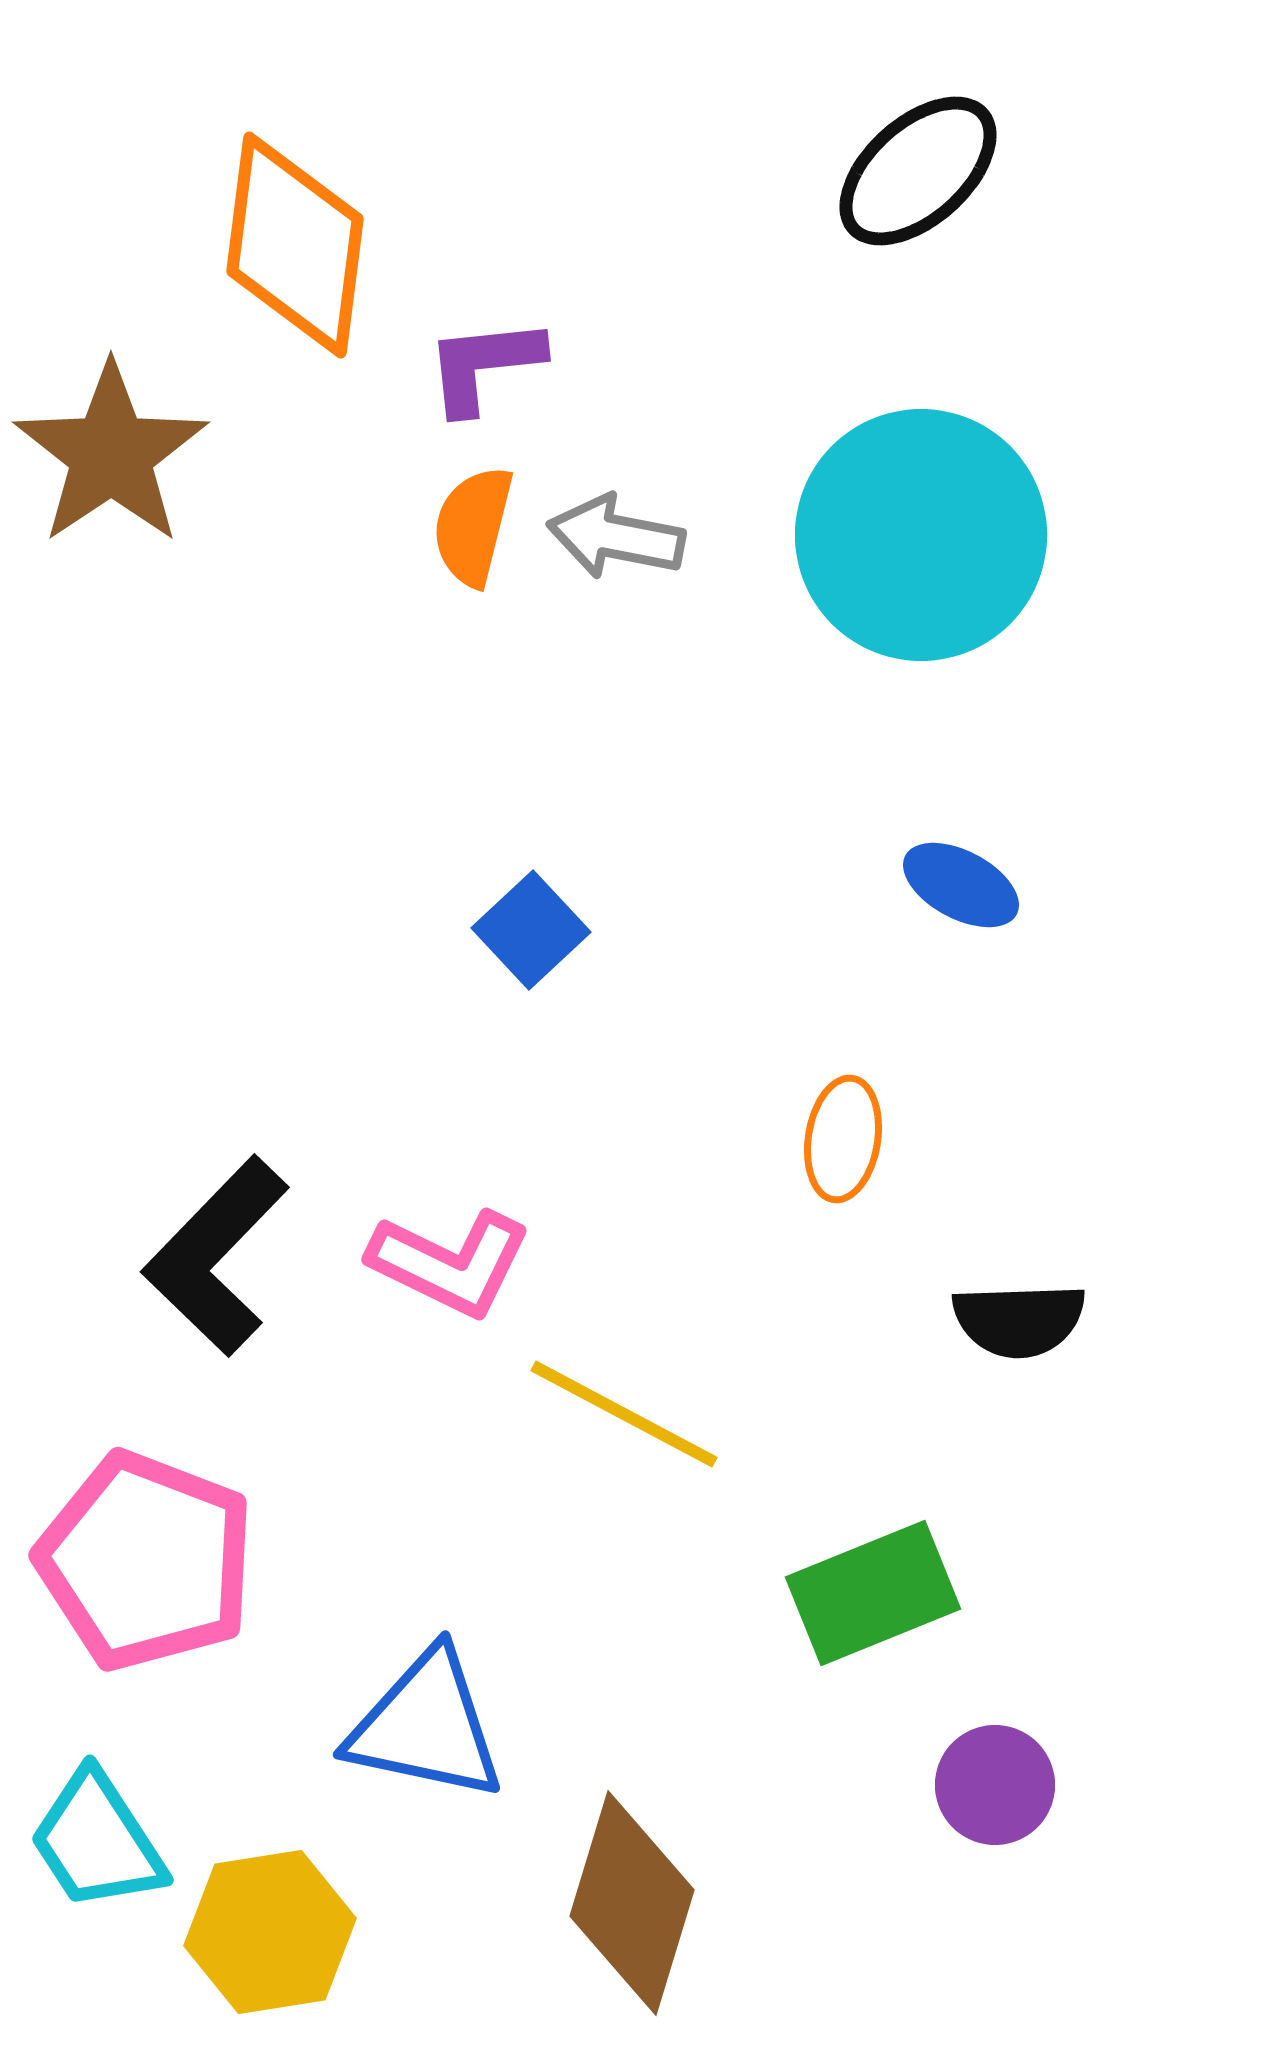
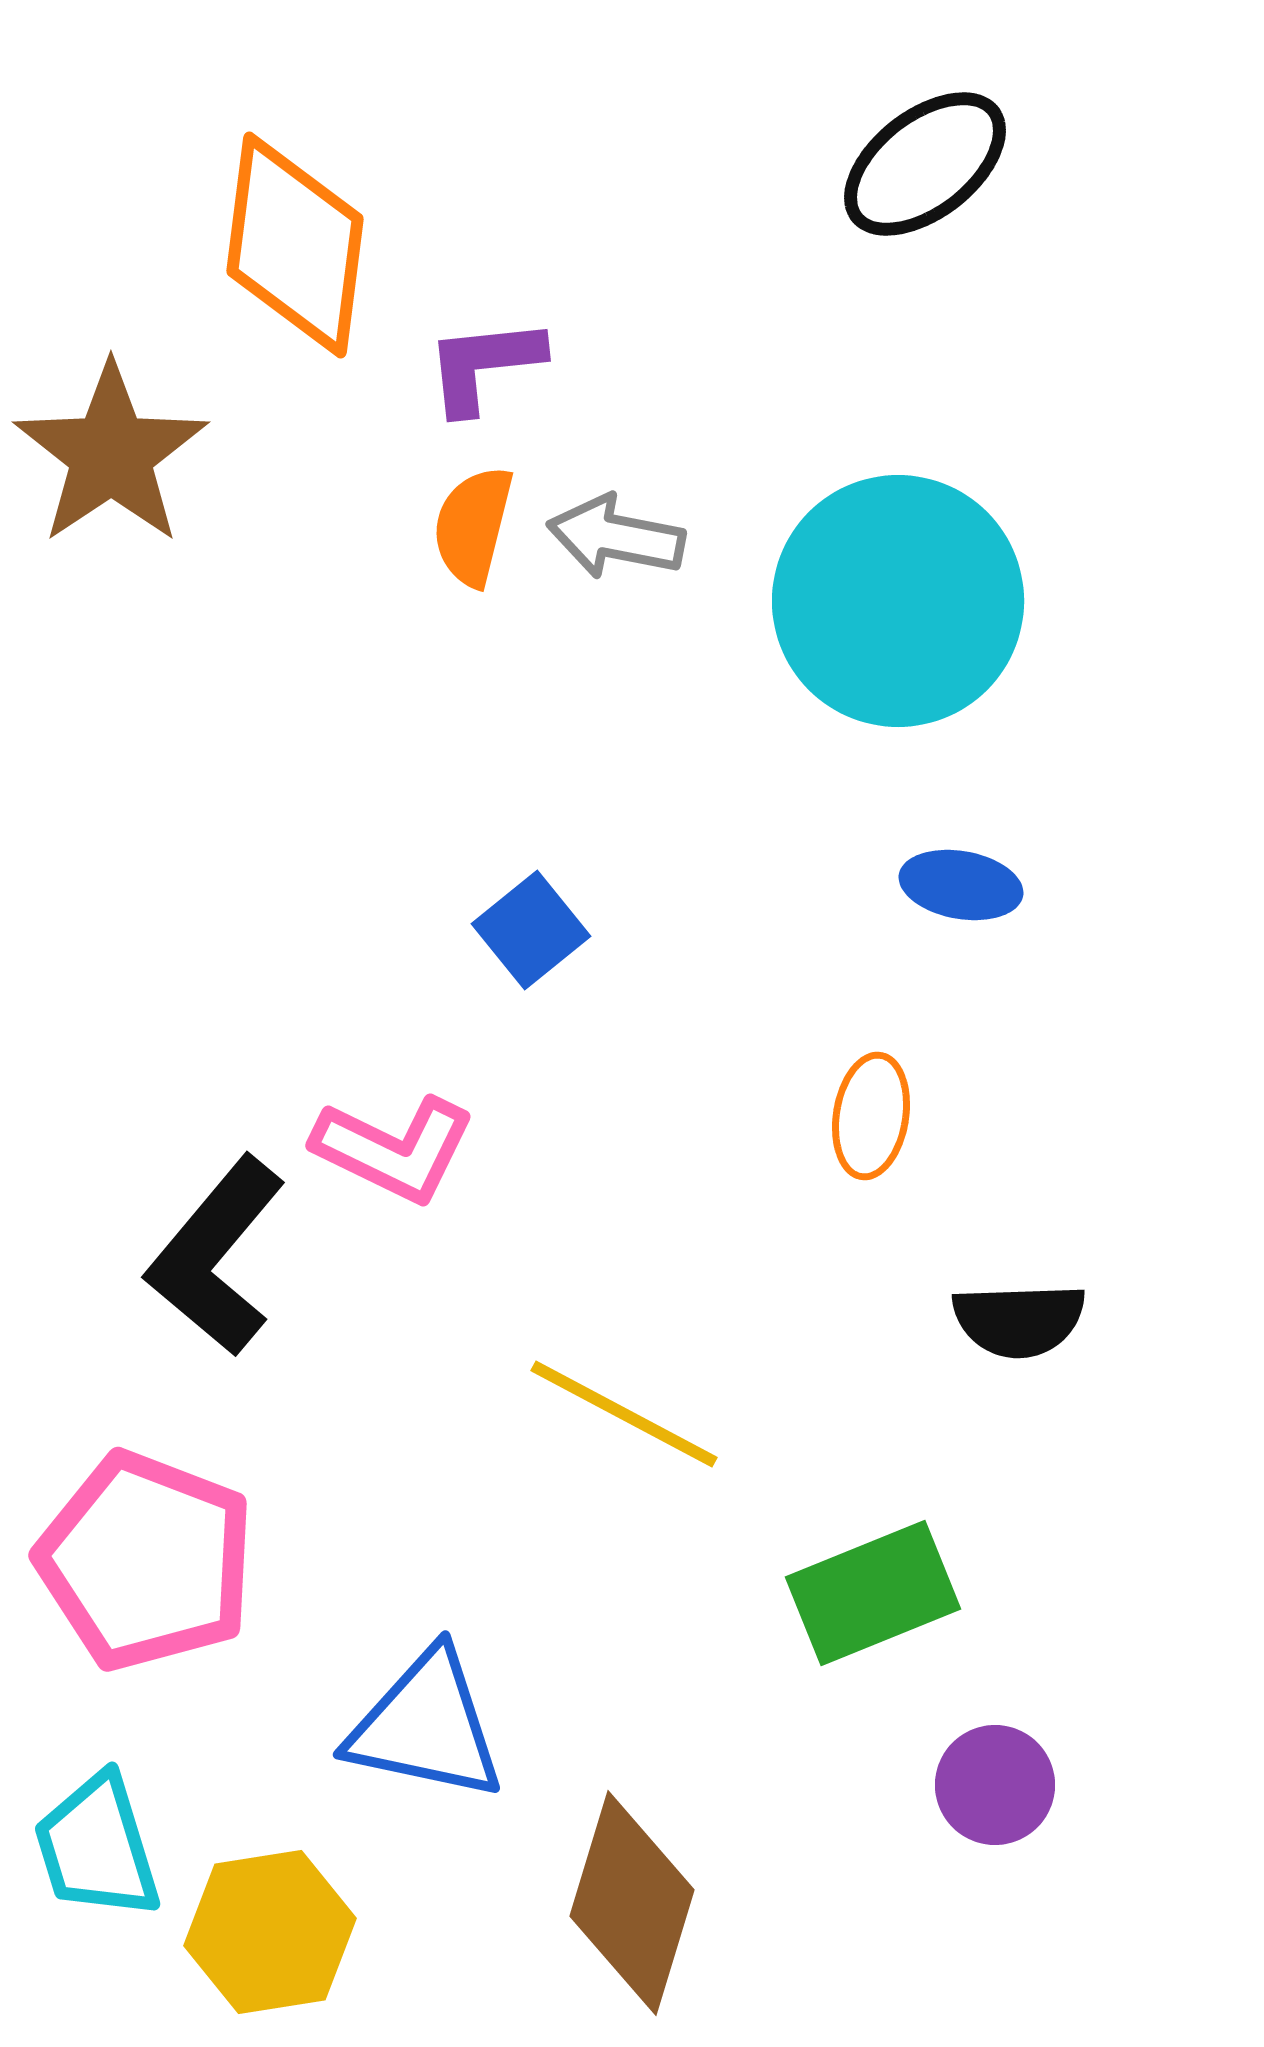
black ellipse: moved 7 px right, 7 px up; rotated 4 degrees clockwise
cyan circle: moved 23 px left, 66 px down
blue ellipse: rotated 18 degrees counterclockwise
blue square: rotated 4 degrees clockwise
orange ellipse: moved 28 px right, 23 px up
black L-shape: rotated 4 degrees counterclockwise
pink L-shape: moved 56 px left, 114 px up
cyan trapezoid: moved 6 px down; rotated 16 degrees clockwise
